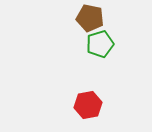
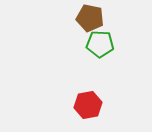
green pentagon: rotated 20 degrees clockwise
